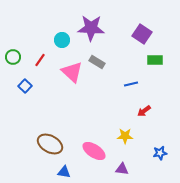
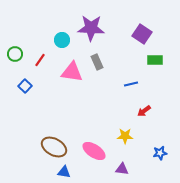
green circle: moved 2 px right, 3 px up
gray rectangle: rotated 35 degrees clockwise
pink triangle: rotated 35 degrees counterclockwise
brown ellipse: moved 4 px right, 3 px down
